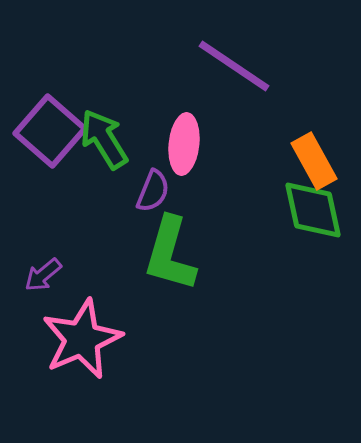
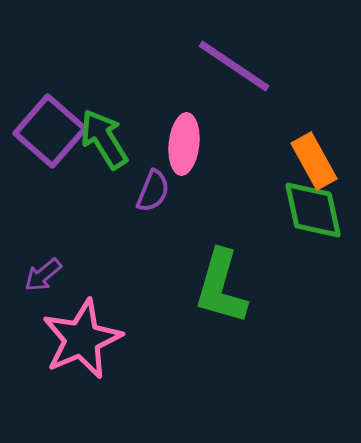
green L-shape: moved 51 px right, 33 px down
